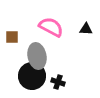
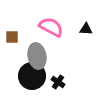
black cross: rotated 16 degrees clockwise
